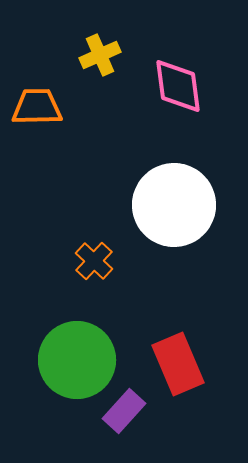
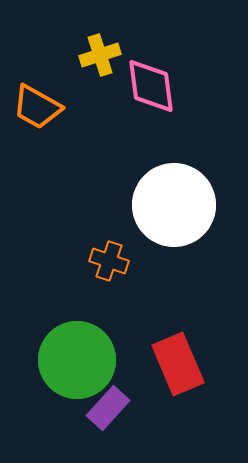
yellow cross: rotated 6 degrees clockwise
pink diamond: moved 27 px left
orange trapezoid: rotated 150 degrees counterclockwise
orange cross: moved 15 px right; rotated 24 degrees counterclockwise
purple rectangle: moved 16 px left, 3 px up
